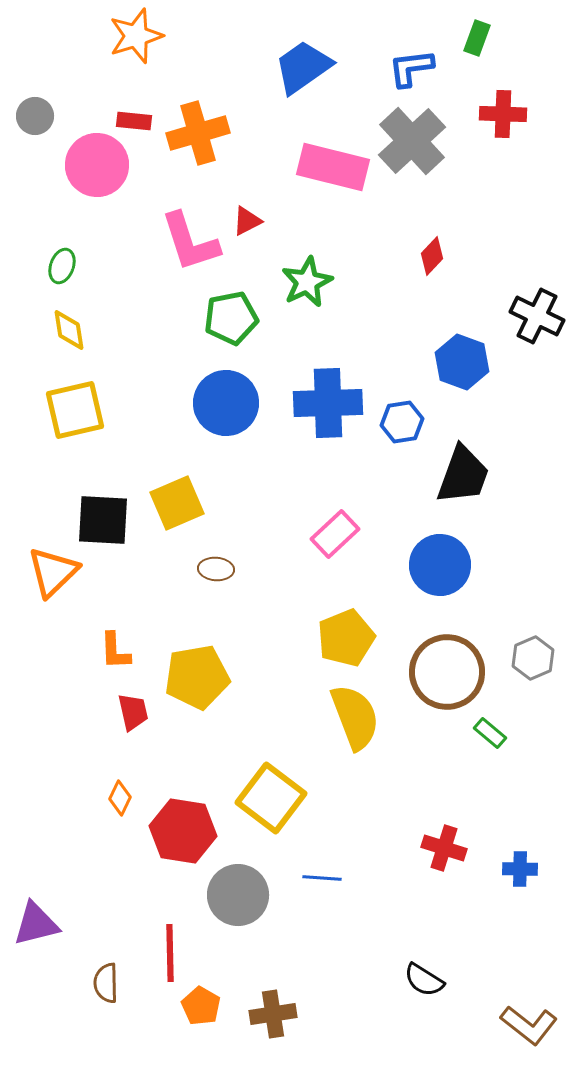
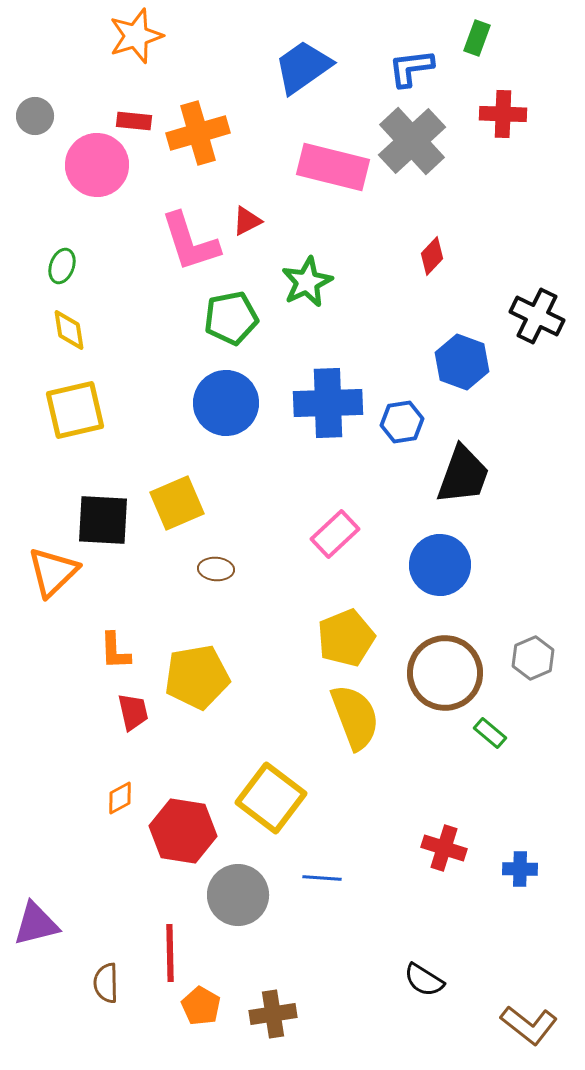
brown circle at (447, 672): moved 2 px left, 1 px down
orange diamond at (120, 798): rotated 36 degrees clockwise
